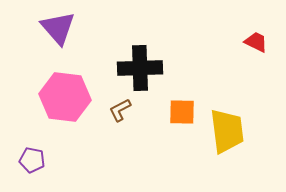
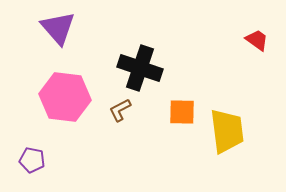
red trapezoid: moved 1 px right, 2 px up; rotated 10 degrees clockwise
black cross: rotated 21 degrees clockwise
